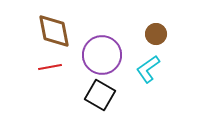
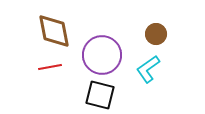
black square: rotated 16 degrees counterclockwise
